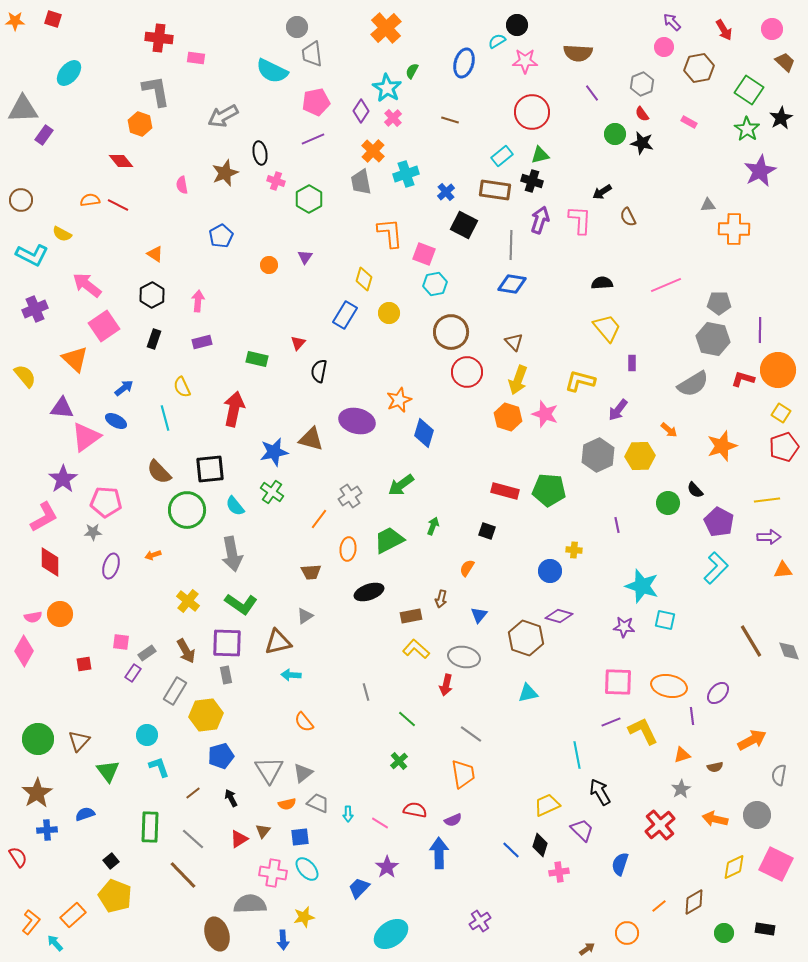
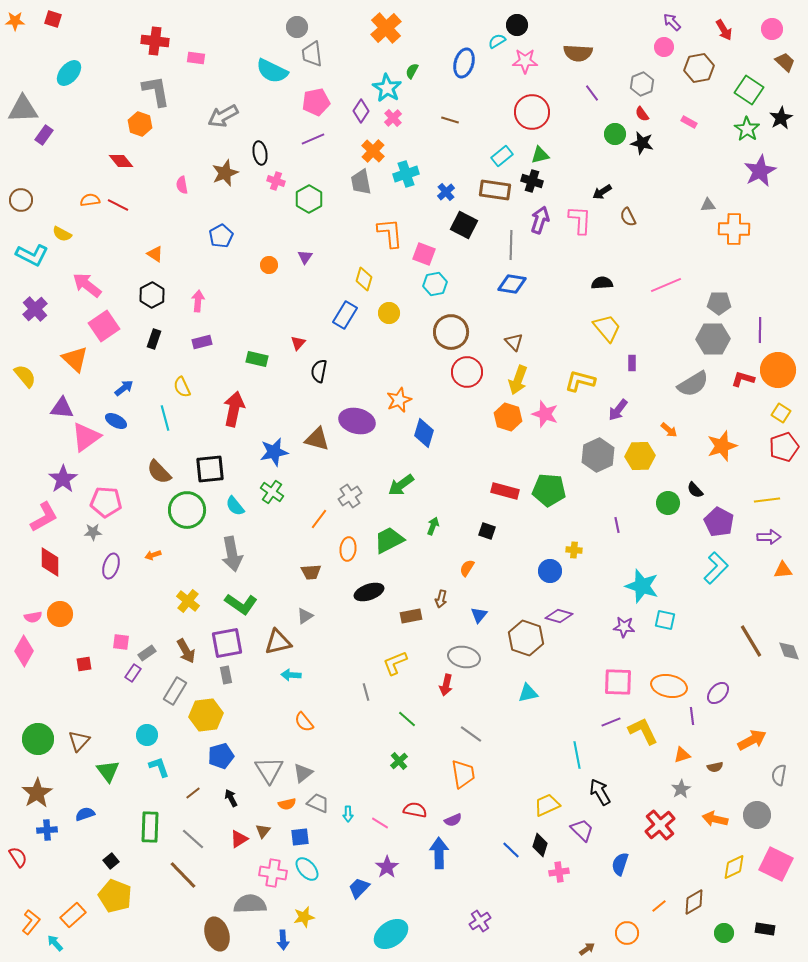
red cross at (159, 38): moved 4 px left, 3 px down
purple cross at (35, 309): rotated 20 degrees counterclockwise
gray hexagon at (713, 339): rotated 12 degrees counterclockwise
brown triangle at (311, 439): moved 6 px right
purple square at (227, 643): rotated 12 degrees counterclockwise
yellow L-shape at (416, 649): moved 21 px left, 14 px down; rotated 64 degrees counterclockwise
